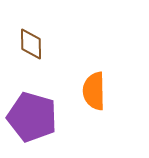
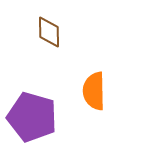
brown diamond: moved 18 px right, 12 px up
